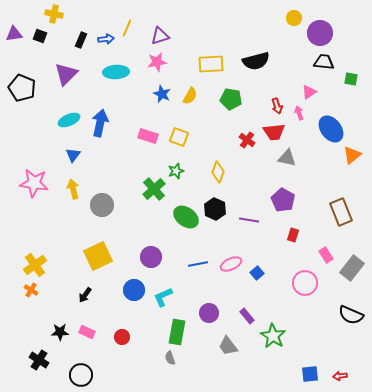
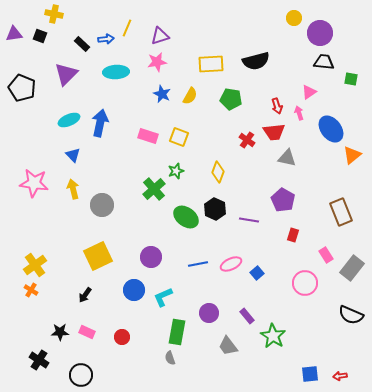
black rectangle at (81, 40): moved 1 px right, 4 px down; rotated 70 degrees counterclockwise
blue triangle at (73, 155): rotated 21 degrees counterclockwise
